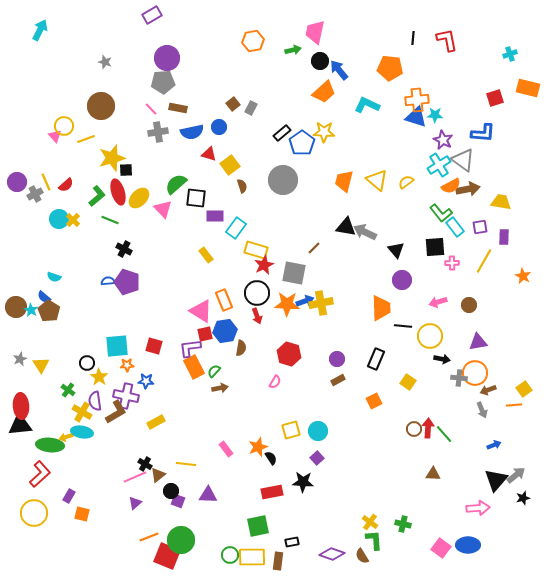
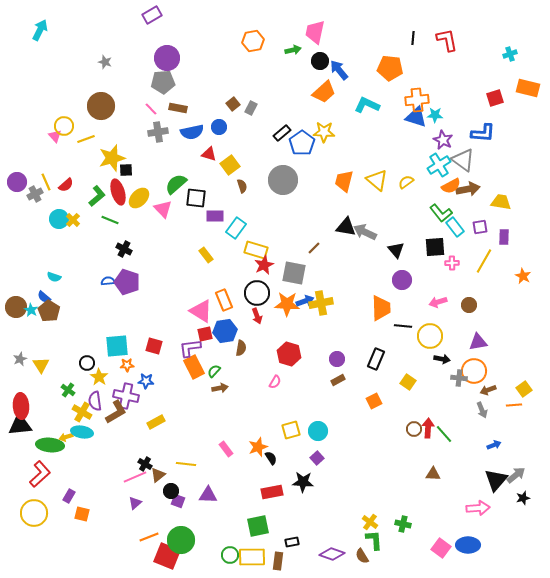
orange circle at (475, 373): moved 1 px left, 2 px up
